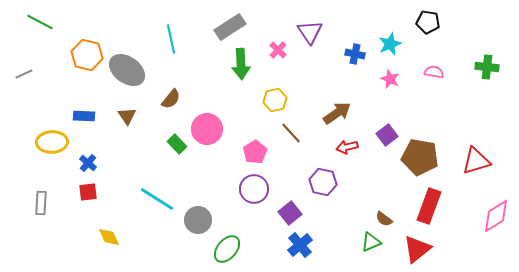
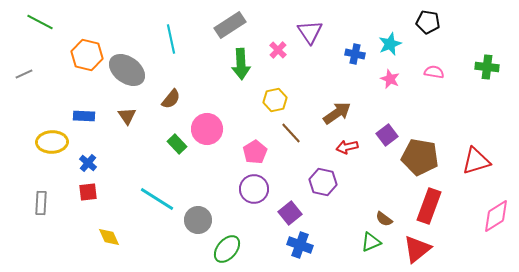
gray rectangle at (230, 27): moved 2 px up
blue cross at (300, 245): rotated 30 degrees counterclockwise
